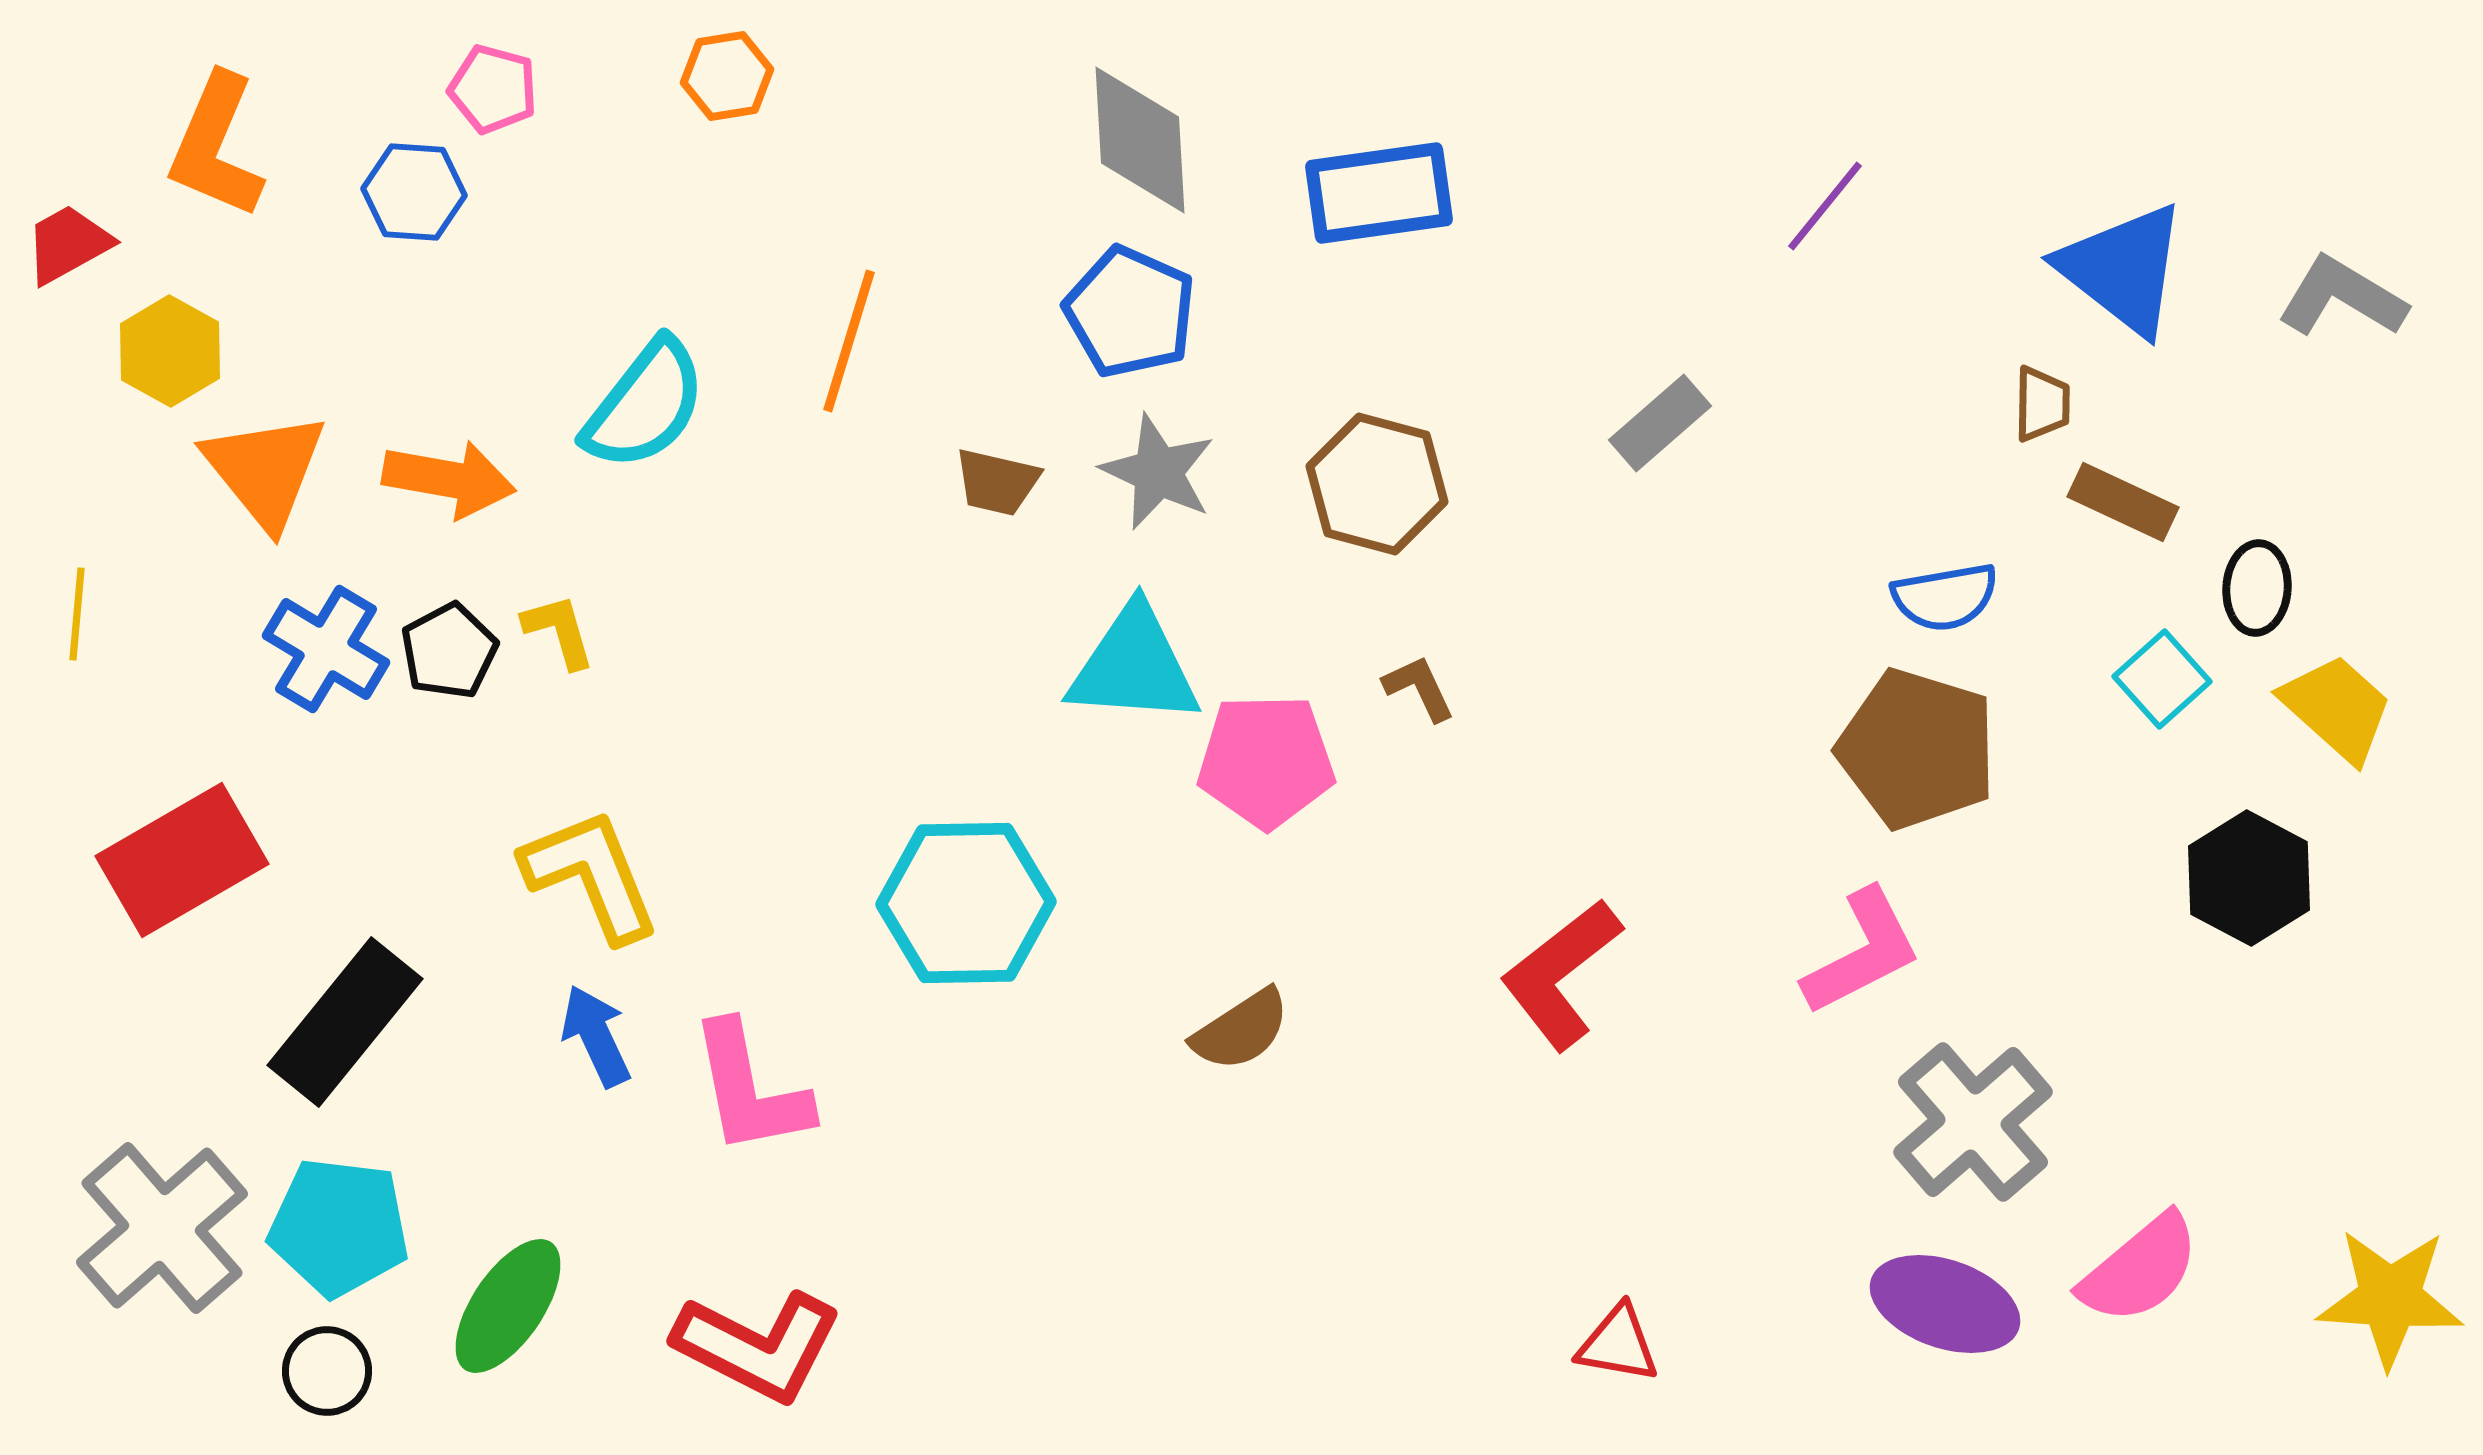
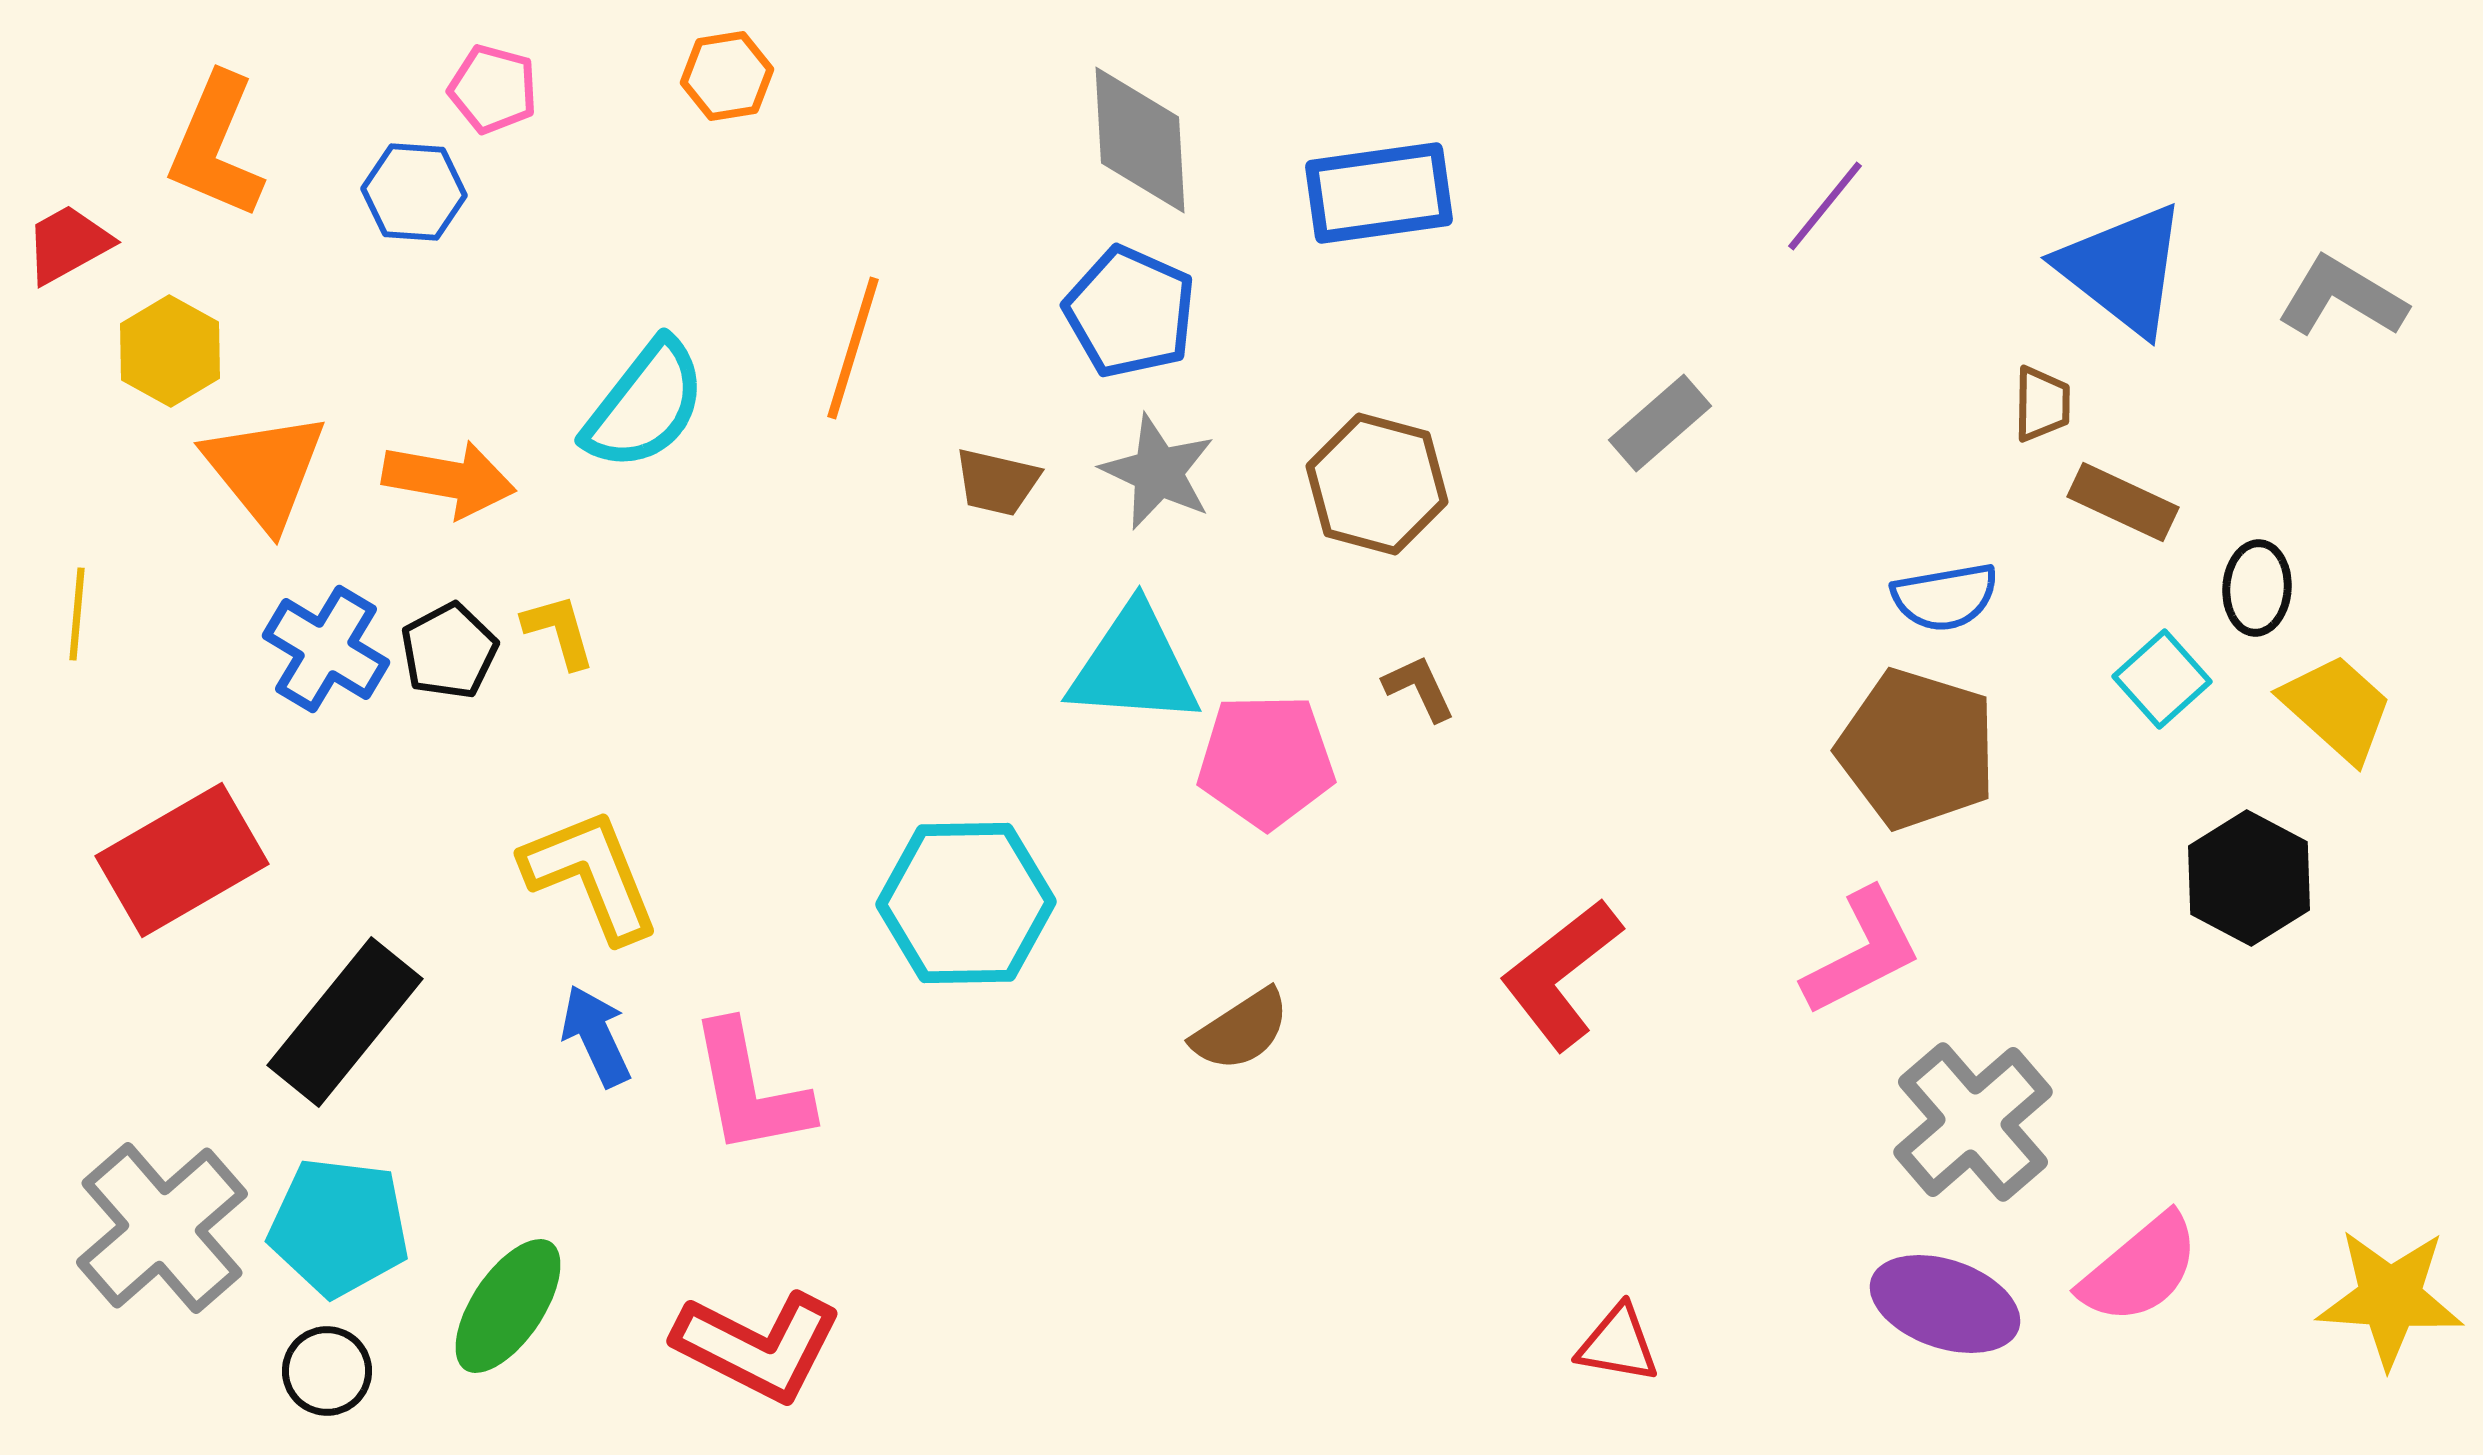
orange line at (849, 341): moved 4 px right, 7 px down
